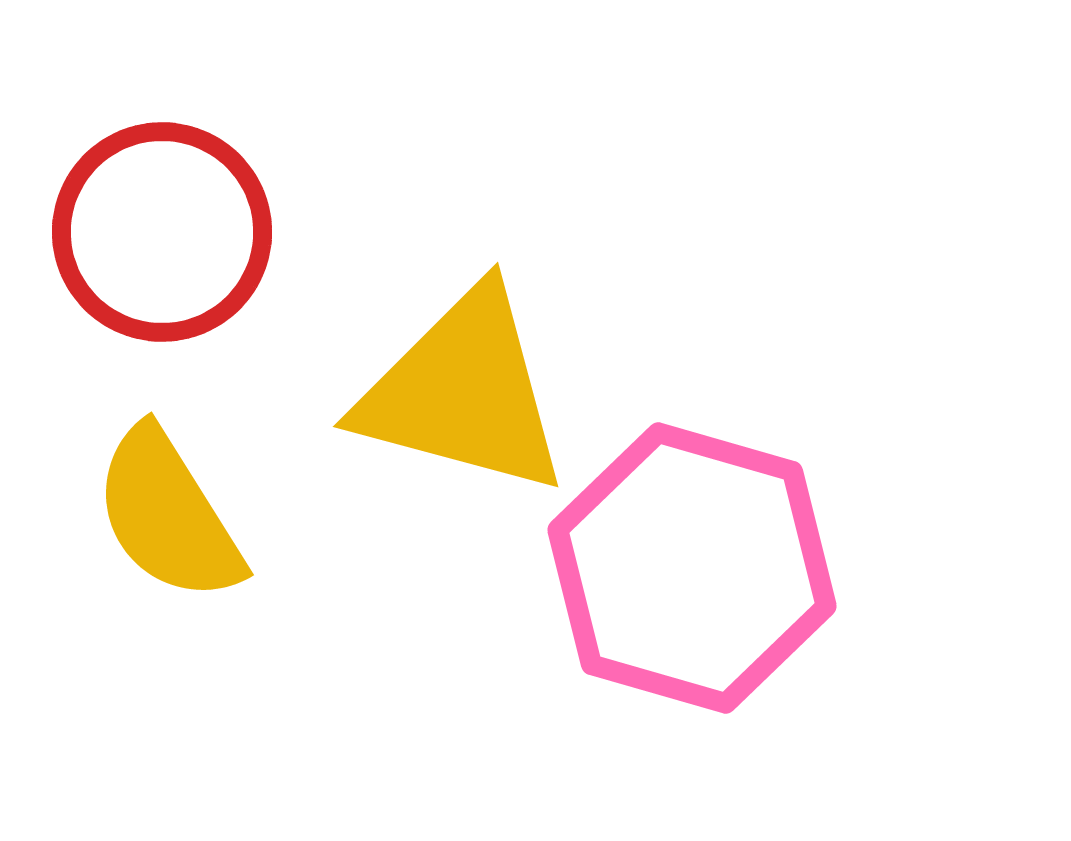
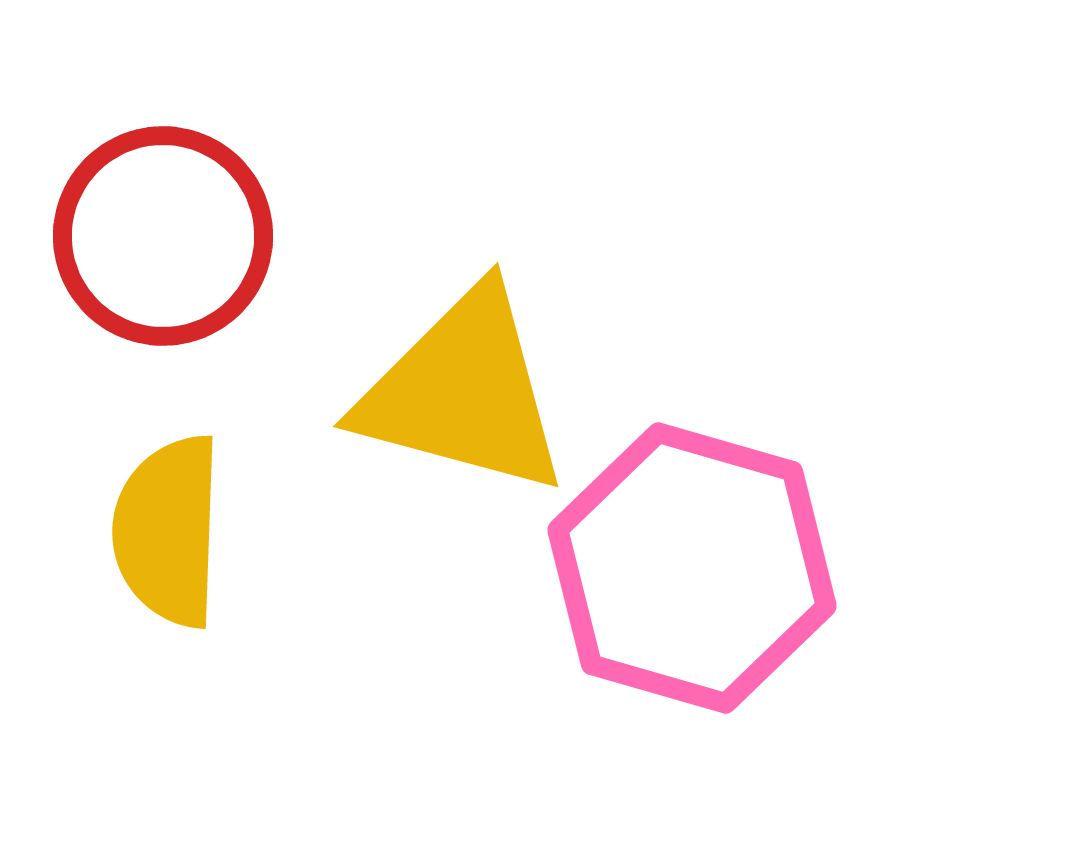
red circle: moved 1 px right, 4 px down
yellow semicircle: moved 16 px down; rotated 34 degrees clockwise
